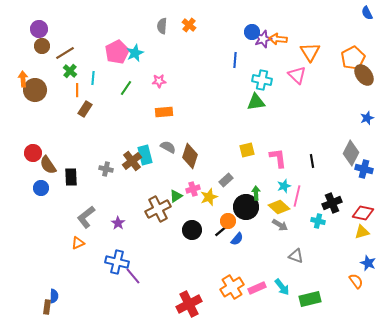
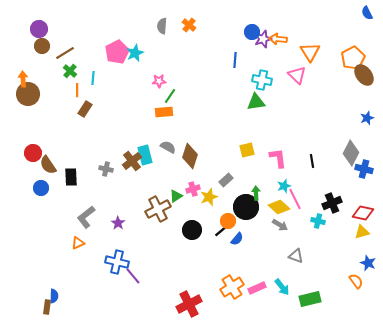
green line at (126, 88): moved 44 px right, 8 px down
brown circle at (35, 90): moved 7 px left, 4 px down
pink line at (297, 196): moved 2 px left, 3 px down; rotated 40 degrees counterclockwise
